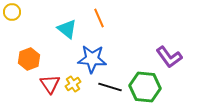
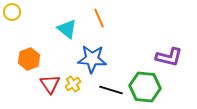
purple L-shape: rotated 40 degrees counterclockwise
black line: moved 1 px right, 3 px down
